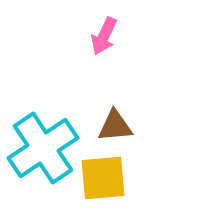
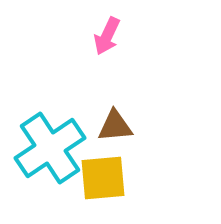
pink arrow: moved 3 px right
cyan cross: moved 7 px right
